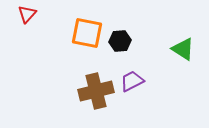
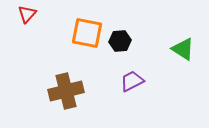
brown cross: moved 30 px left
